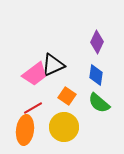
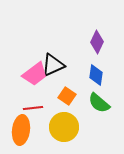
red line: rotated 24 degrees clockwise
orange ellipse: moved 4 px left
